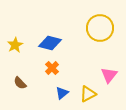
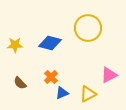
yellow circle: moved 12 px left
yellow star: rotated 28 degrees clockwise
orange cross: moved 1 px left, 9 px down
pink triangle: rotated 24 degrees clockwise
blue triangle: rotated 16 degrees clockwise
